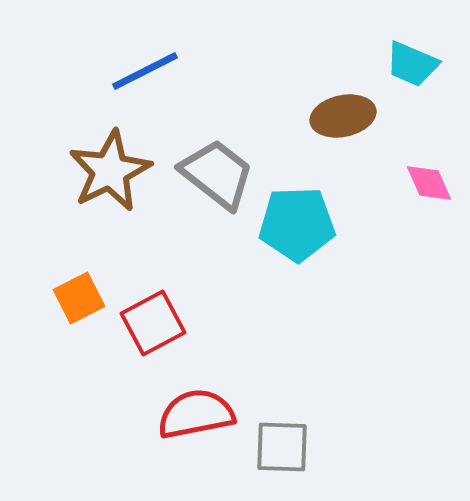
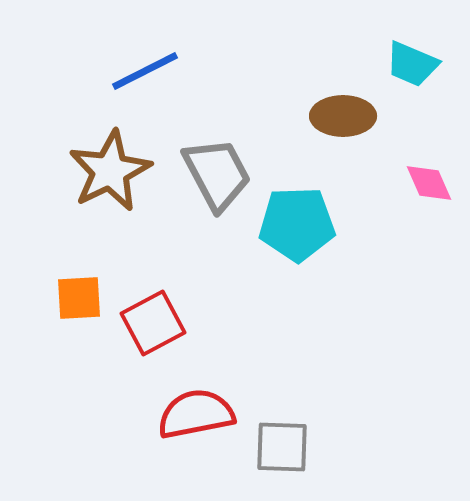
brown ellipse: rotated 12 degrees clockwise
gray trapezoid: rotated 24 degrees clockwise
orange square: rotated 24 degrees clockwise
